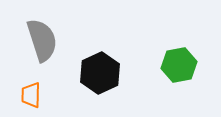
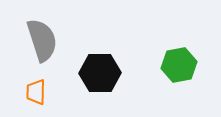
black hexagon: rotated 24 degrees clockwise
orange trapezoid: moved 5 px right, 3 px up
